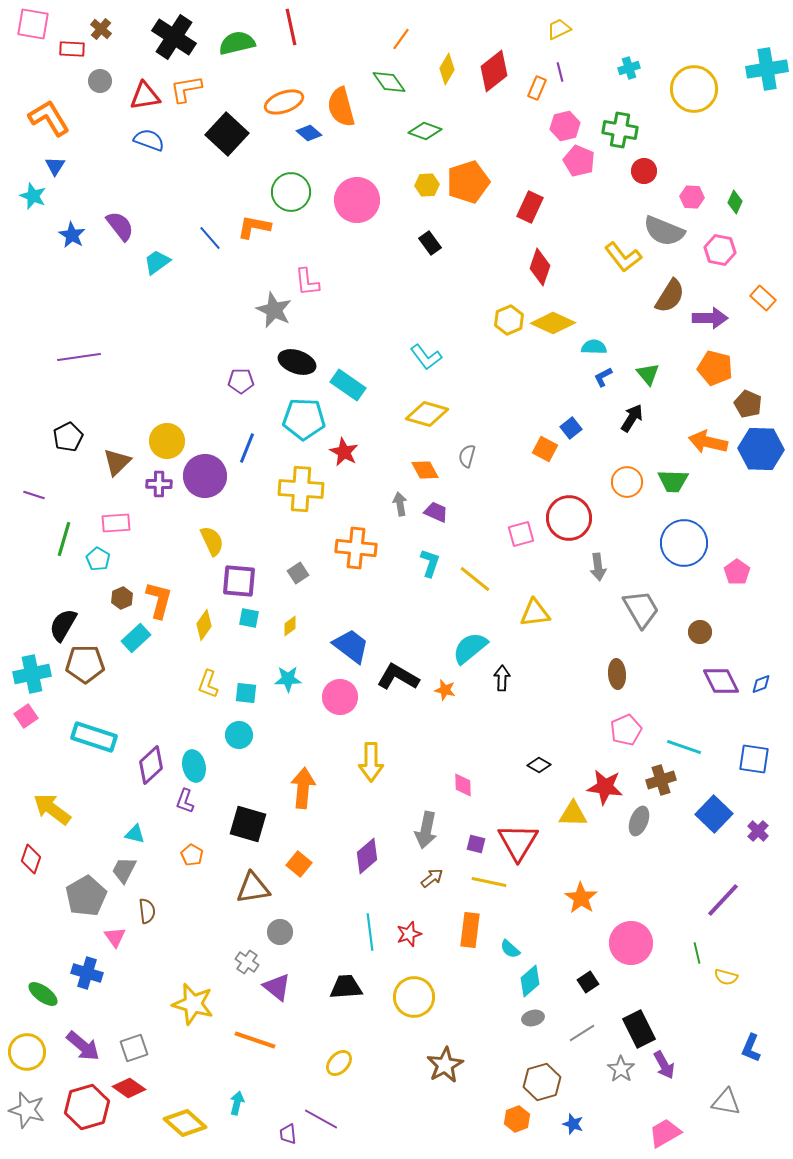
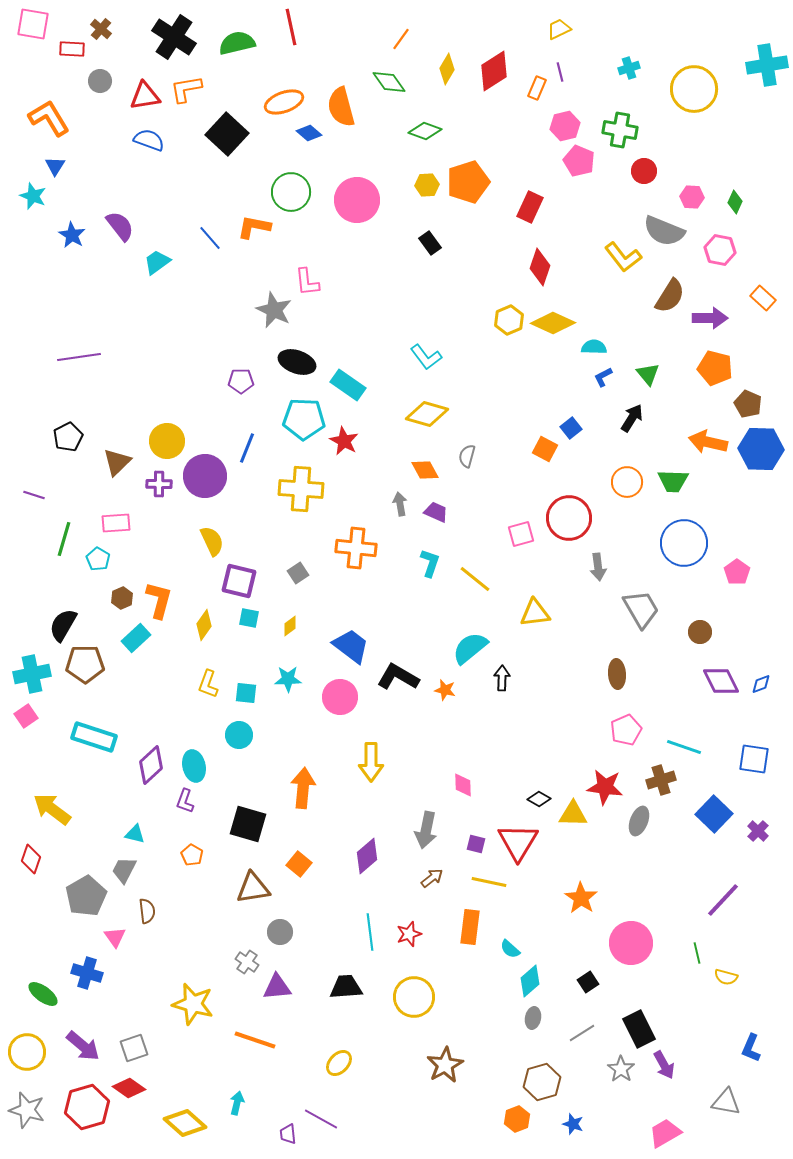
cyan cross at (767, 69): moved 4 px up
red diamond at (494, 71): rotated 6 degrees clockwise
red star at (344, 452): moved 11 px up
purple square at (239, 581): rotated 9 degrees clockwise
black diamond at (539, 765): moved 34 px down
orange rectangle at (470, 930): moved 3 px up
purple triangle at (277, 987): rotated 44 degrees counterclockwise
gray ellipse at (533, 1018): rotated 65 degrees counterclockwise
